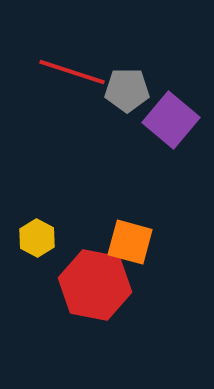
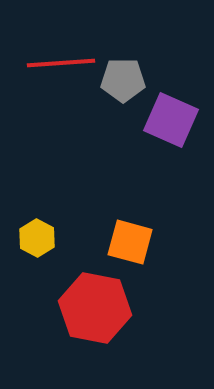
red line: moved 11 px left, 9 px up; rotated 22 degrees counterclockwise
gray pentagon: moved 4 px left, 10 px up
purple square: rotated 16 degrees counterclockwise
red hexagon: moved 23 px down
